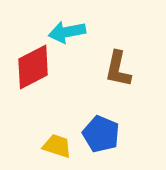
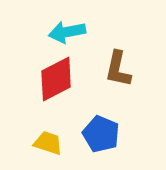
red diamond: moved 23 px right, 12 px down
yellow trapezoid: moved 9 px left, 3 px up
